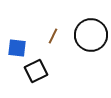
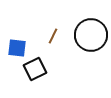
black square: moved 1 px left, 2 px up
